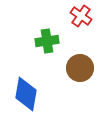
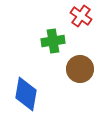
green cross: moved 6 px right
brown circle: moved 1 px down
